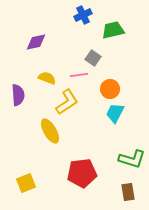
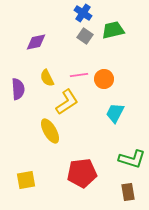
blue cross: moved 2 px up; rotated 30 degrees counterclockwise
gray square: moved 8 px left, 22 px up
yellow semicircle: rotated 138 degrees counterclockwise
orange circle: moved 6 px left, 10 px up
purple semicircle: moved 6 px up
yellow square: moved 3 px up; rotated 12 degrees clockwise
